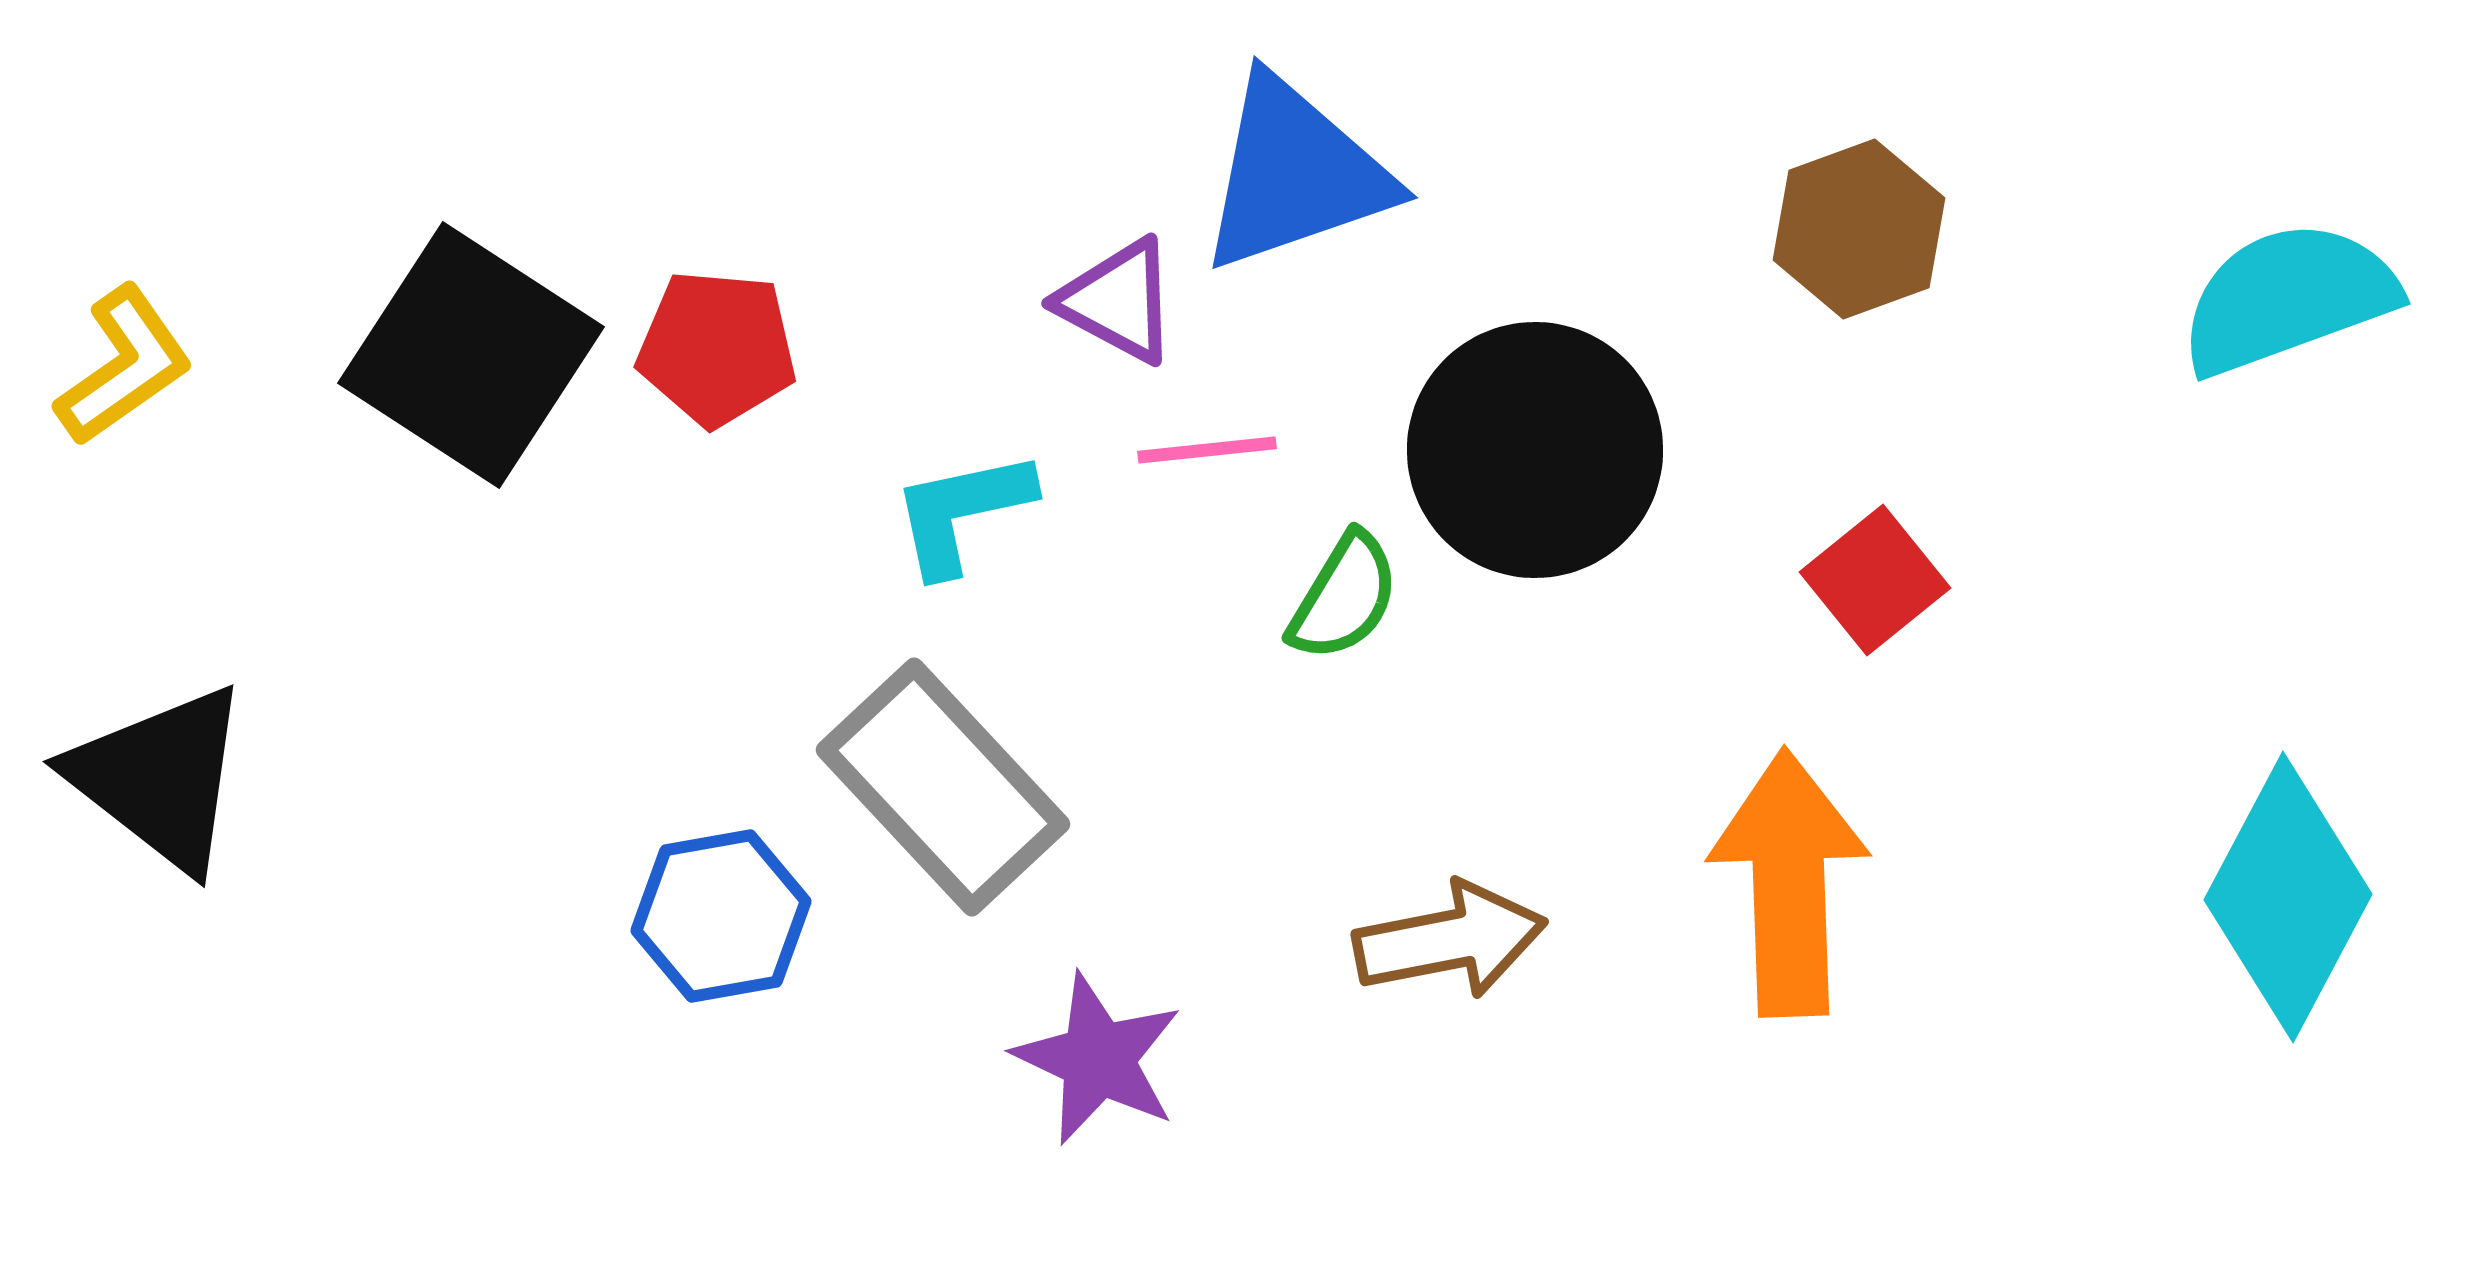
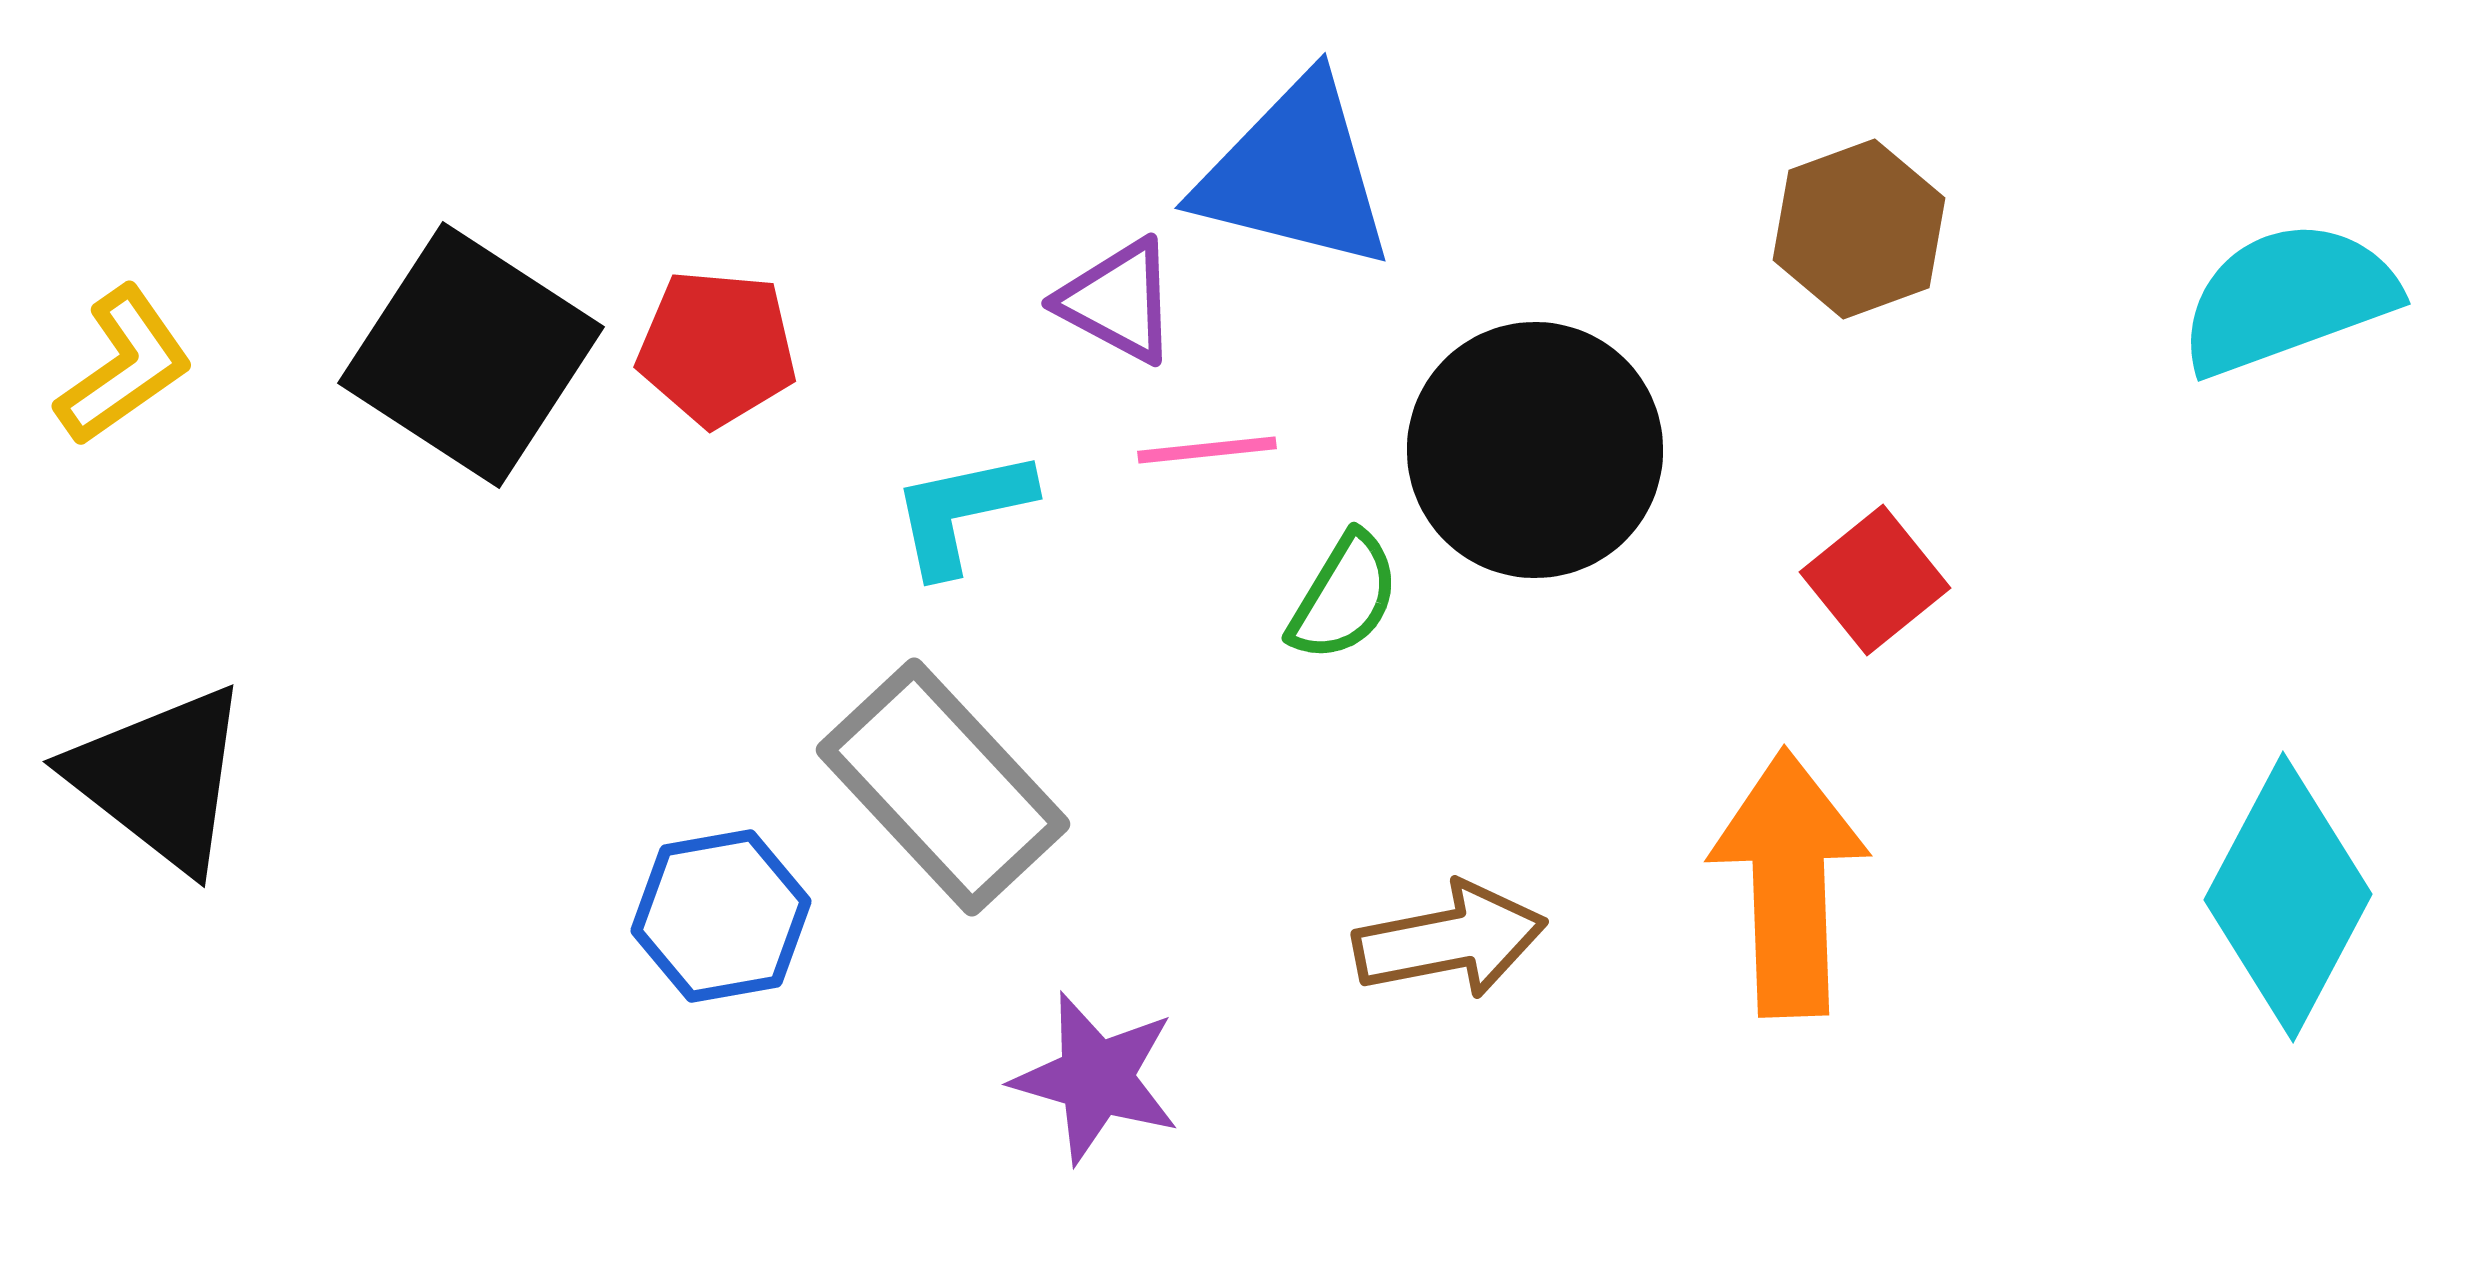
blue triangle: rotated 33 degrees clockwise
purple star: moved 2 px left, 19 px down; rotated 9 degrees counterclockwise
